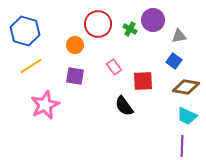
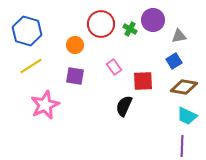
red circle: moved 3 px right
blue hexagon: moved 2 px right
blue square: rotated 21 degrees clockwise
brown diamond: moved 2 px left
black semicircle: rotated 60 degrees clockwise
